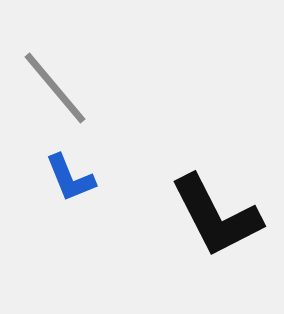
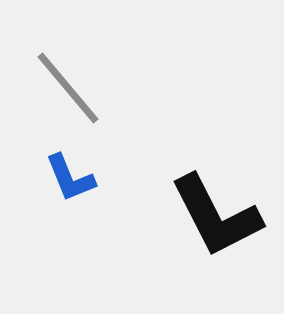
gray line: moved 13 px right
